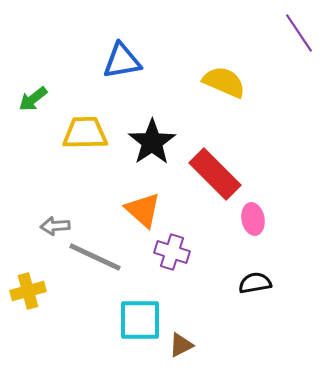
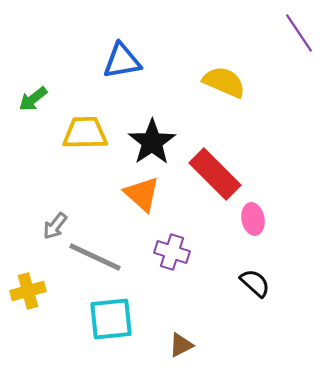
orange triangle: moved 1 px left, 16 px up
gray arrow: rotated 48 degrees counterclockwise
black semicircle: rotated 52 degrees clockwise
cyan square: moved 29 px left, 1 px up; rotated 6 degrees counterclockwise
